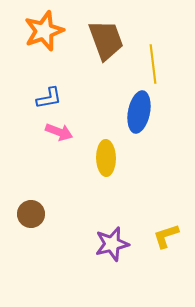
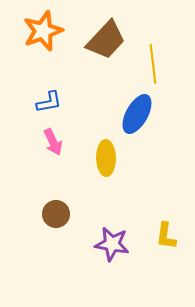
orange star: moved 1 px left
brown trapezoid: rotated 63 degrees clockwise
blue L-shape: moved 4 px down
blue ellipse: moved 2 px left, 2 px down; rotated 18 degrees clockwise
pink arrow: moved 6 px left, 10 px down; rotated 44 degrees clockwise
brown circle: moved 25 px right
yellow L-shape: rotated 64 degrees counterclockwise
purple star: rotated 24 degrees clockwise
